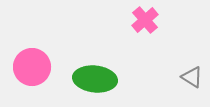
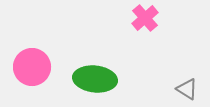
pink cross: moved 2 px up
gray triangle: moved 5 px left, 12 px down
